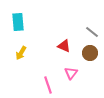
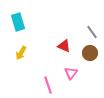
cyan rectangle: rotated 12 degrees counterclockwise
gray line: rotated 16 degrees clockwise
